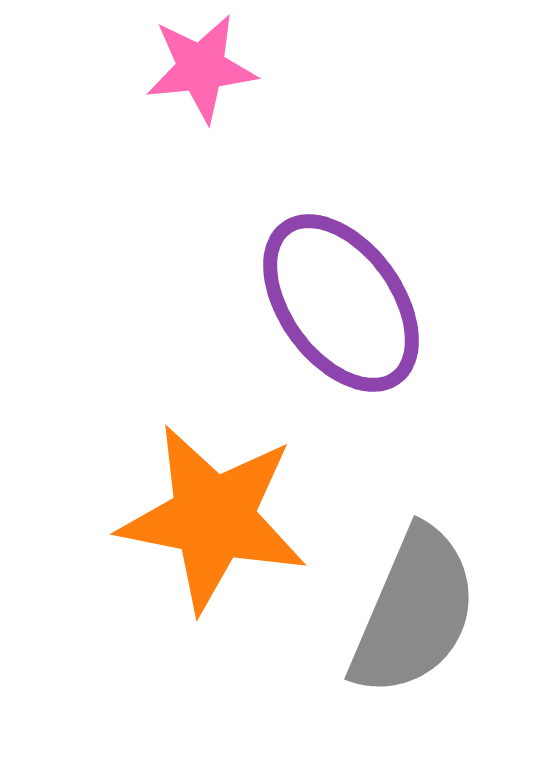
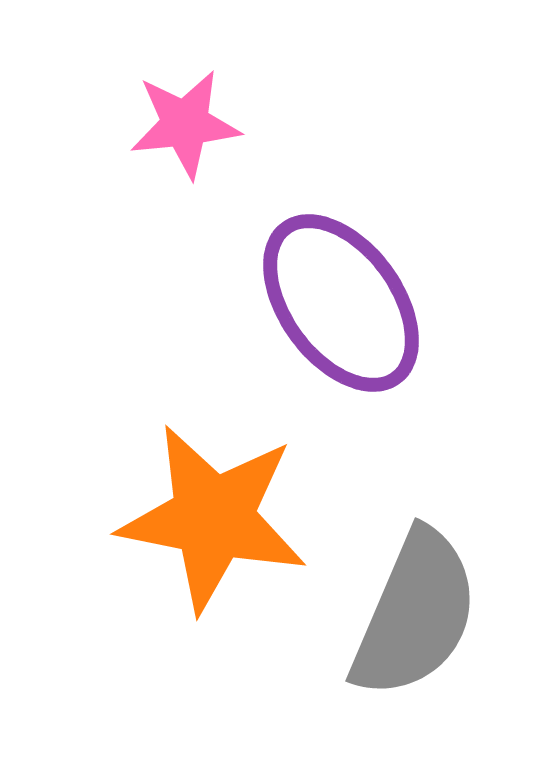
pink star: moved 16 px left, 56 px down
gray semicircle: moved 1 px right, 2 px down
